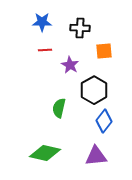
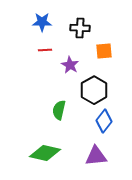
green semicircle: moved 2 px down
